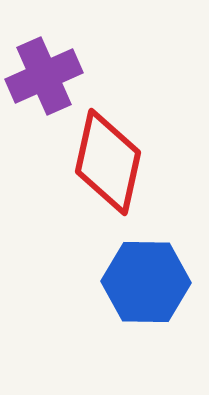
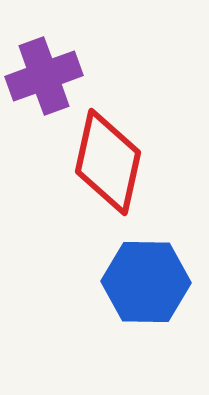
purple cross: rotated 4 degrees clockwise
